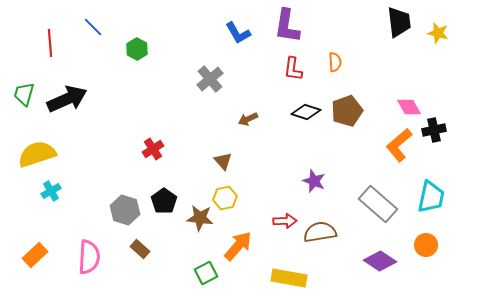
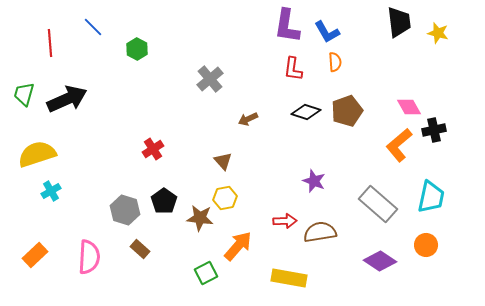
blue L-shape: moved 89 px right, 1 px up
